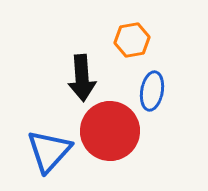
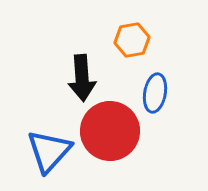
blue ellipse: moved 3 px right, 2 px down
